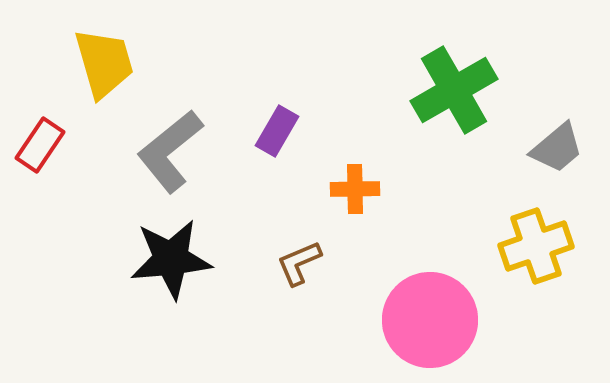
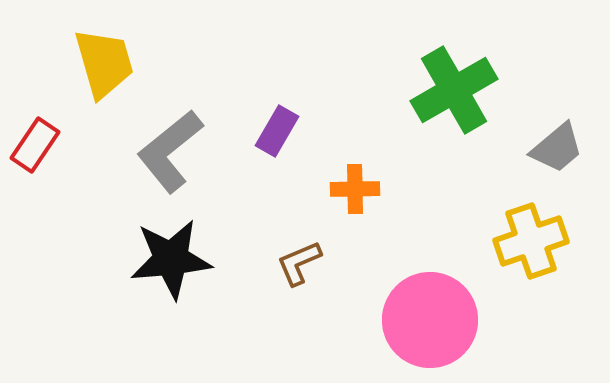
red rectangle: moved 5 px left
yellow cross: moved 5 px left, 5 px up
